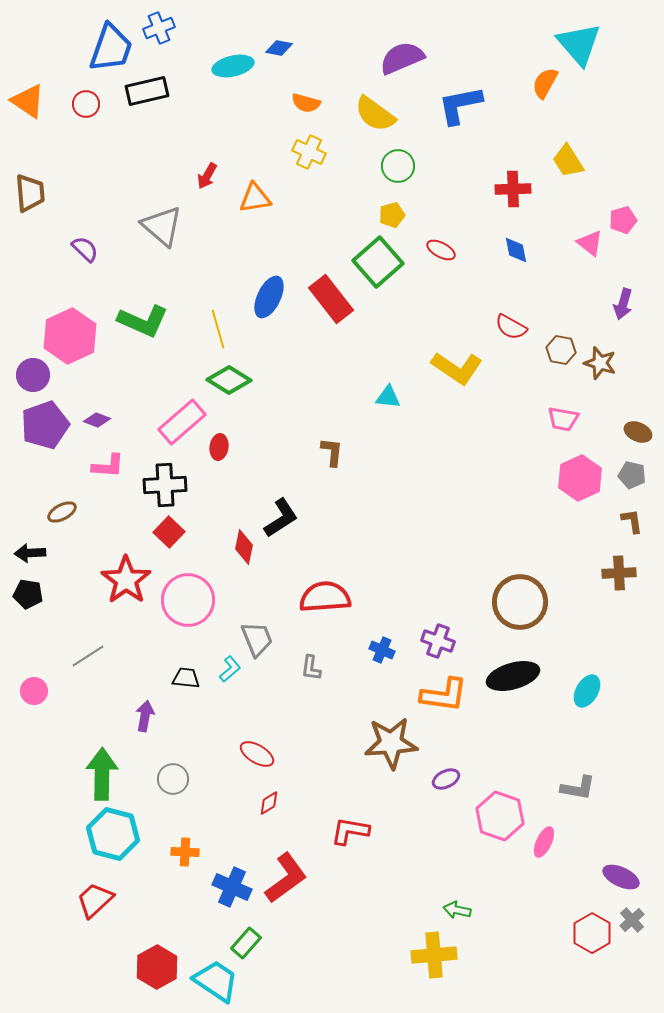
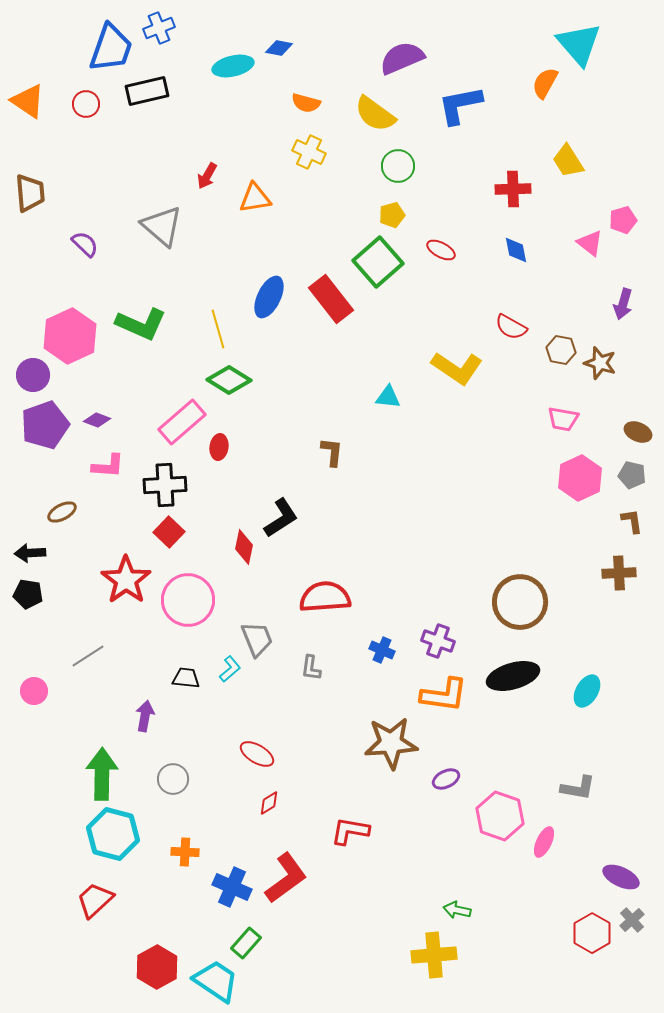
purple semicircle at (85, 249): moved 5 px up
green L-shape at (143, 321): moved 2 px left, 3 px down
